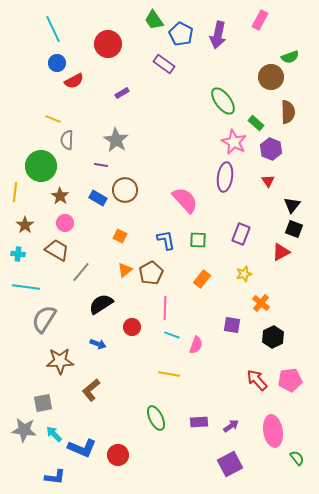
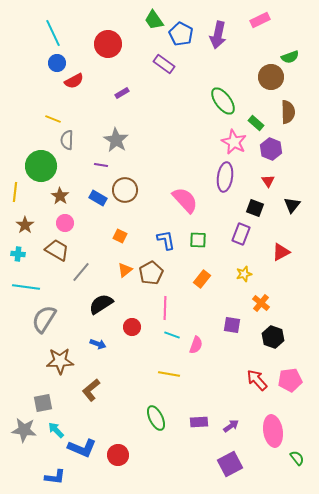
pink rectangle at (260, 20): rotated 36 degrees clockwise
cyan line at (53, 29): moved 4 px down
black square at (294, 229): moved 39 px left, 21 px up
black hexagon at (273, 337): rotated 15 degrees counterclockwise
cyan arrow at (54, 434): moved 2 px right, 4 px up
